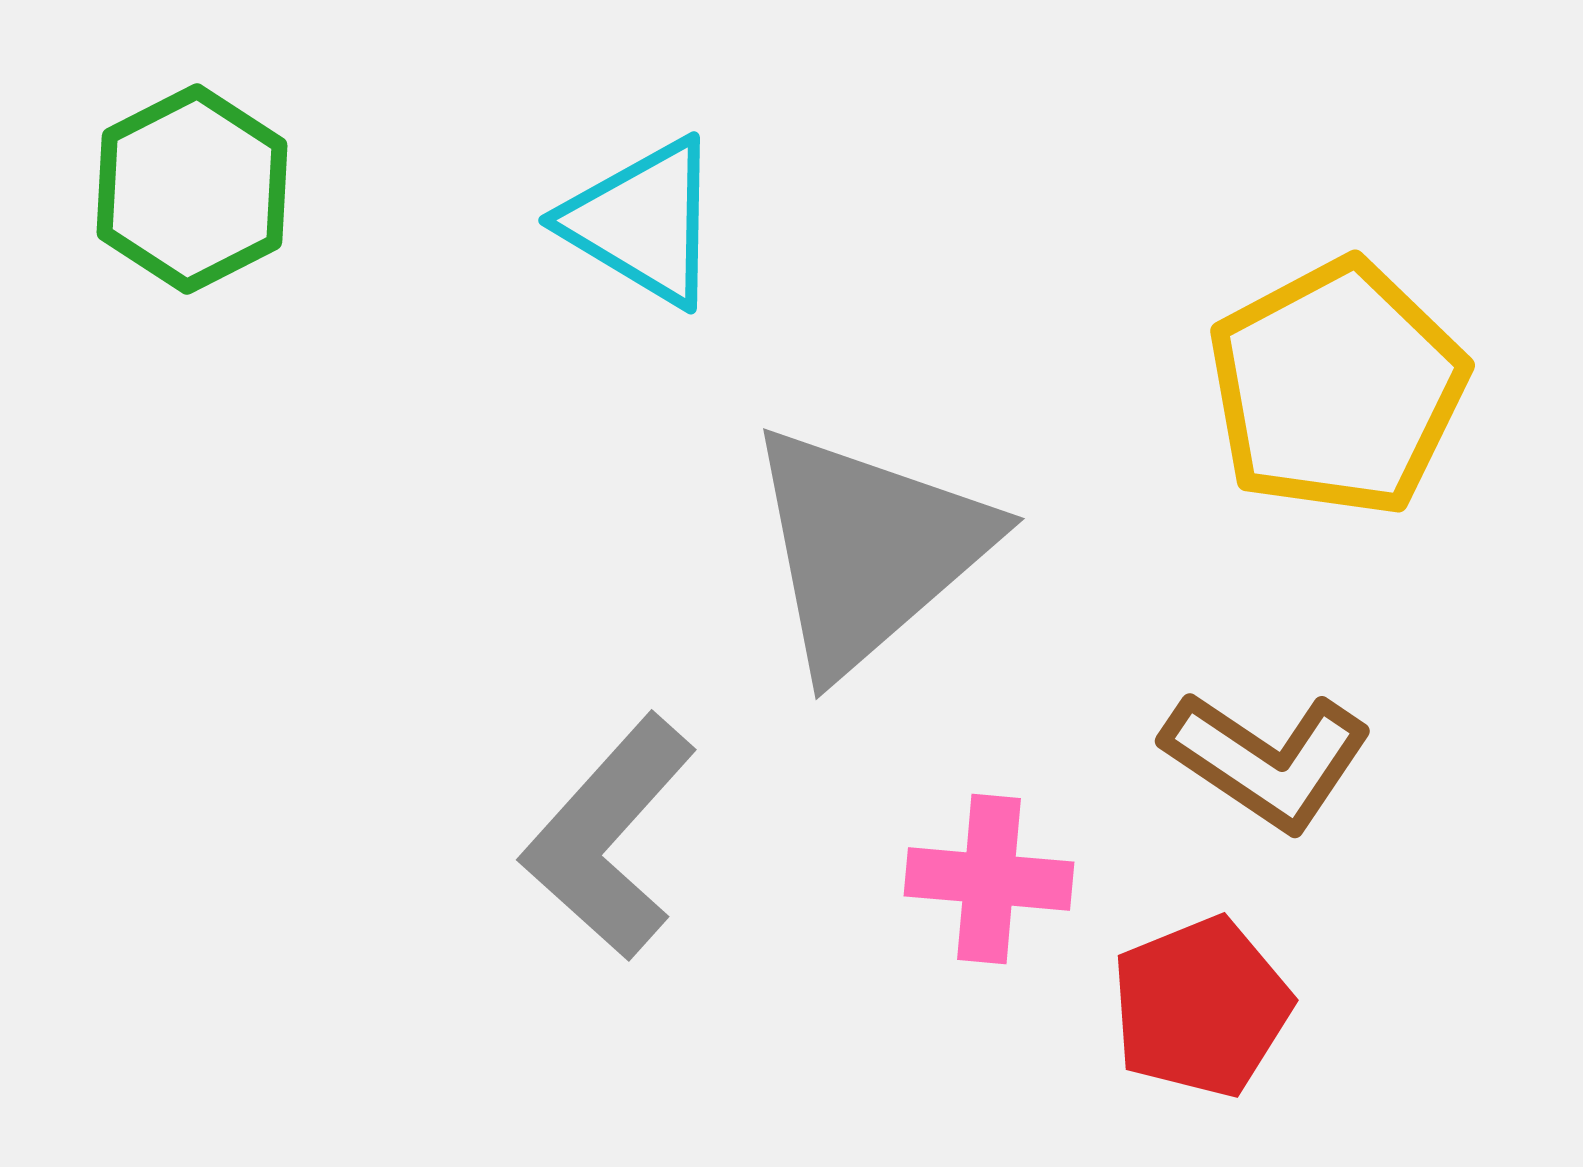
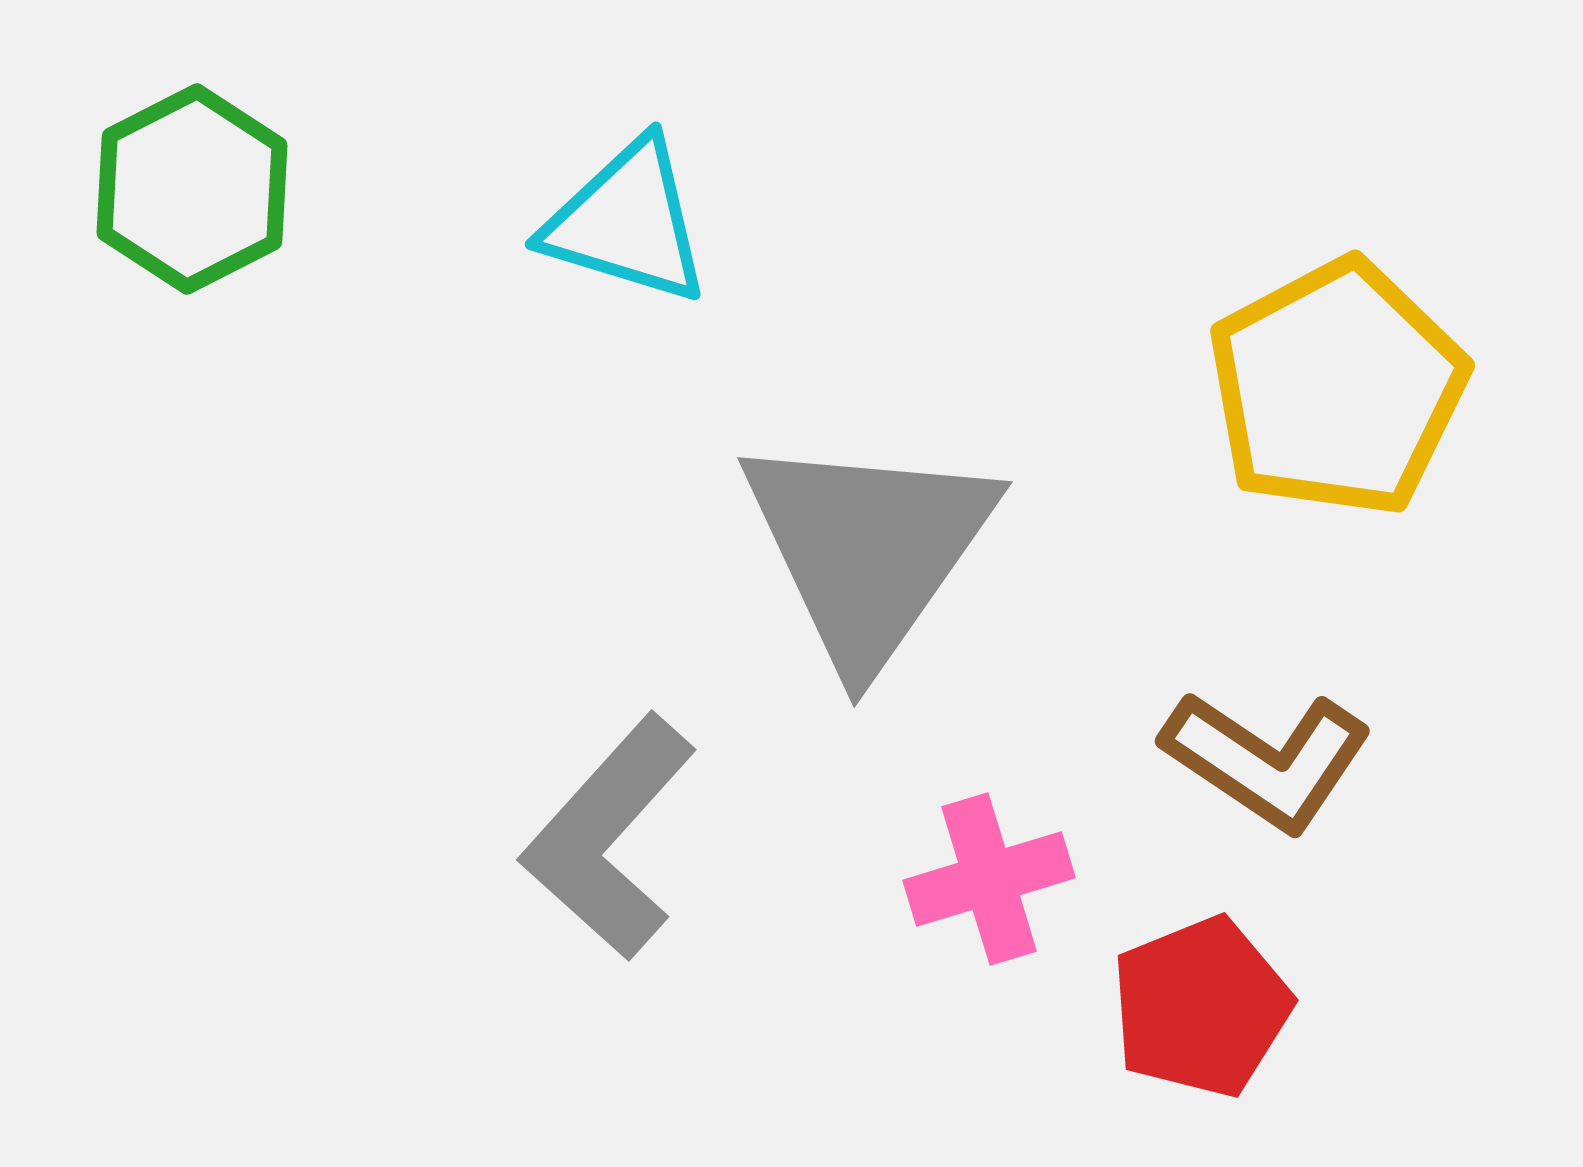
cyan triangle: moved 16 px left; rotated 14 degrees counterclockwise
gray triangle: rotated 14 degrees counterclockwise
pink cross: rotated 22 degrees counterclockwise
